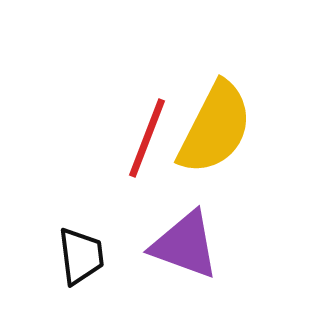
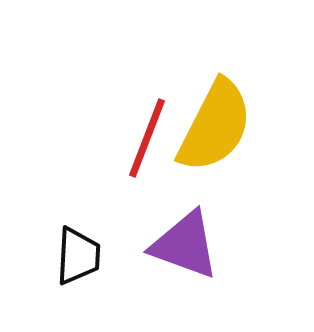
yellow semicircle: moved 2 px up
black trapezoid: moved 3 px left; rotated 10 degrees clockwise
